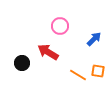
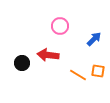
red arrow: moved 3 px down; rotated 25 degrees counterclockwise
